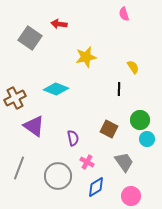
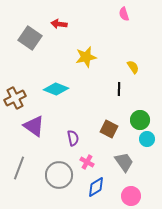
gray circle: moved 1 px right, 1 px up
